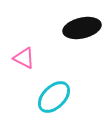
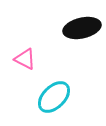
pink triangle: moved 1 px right, 1 px down
